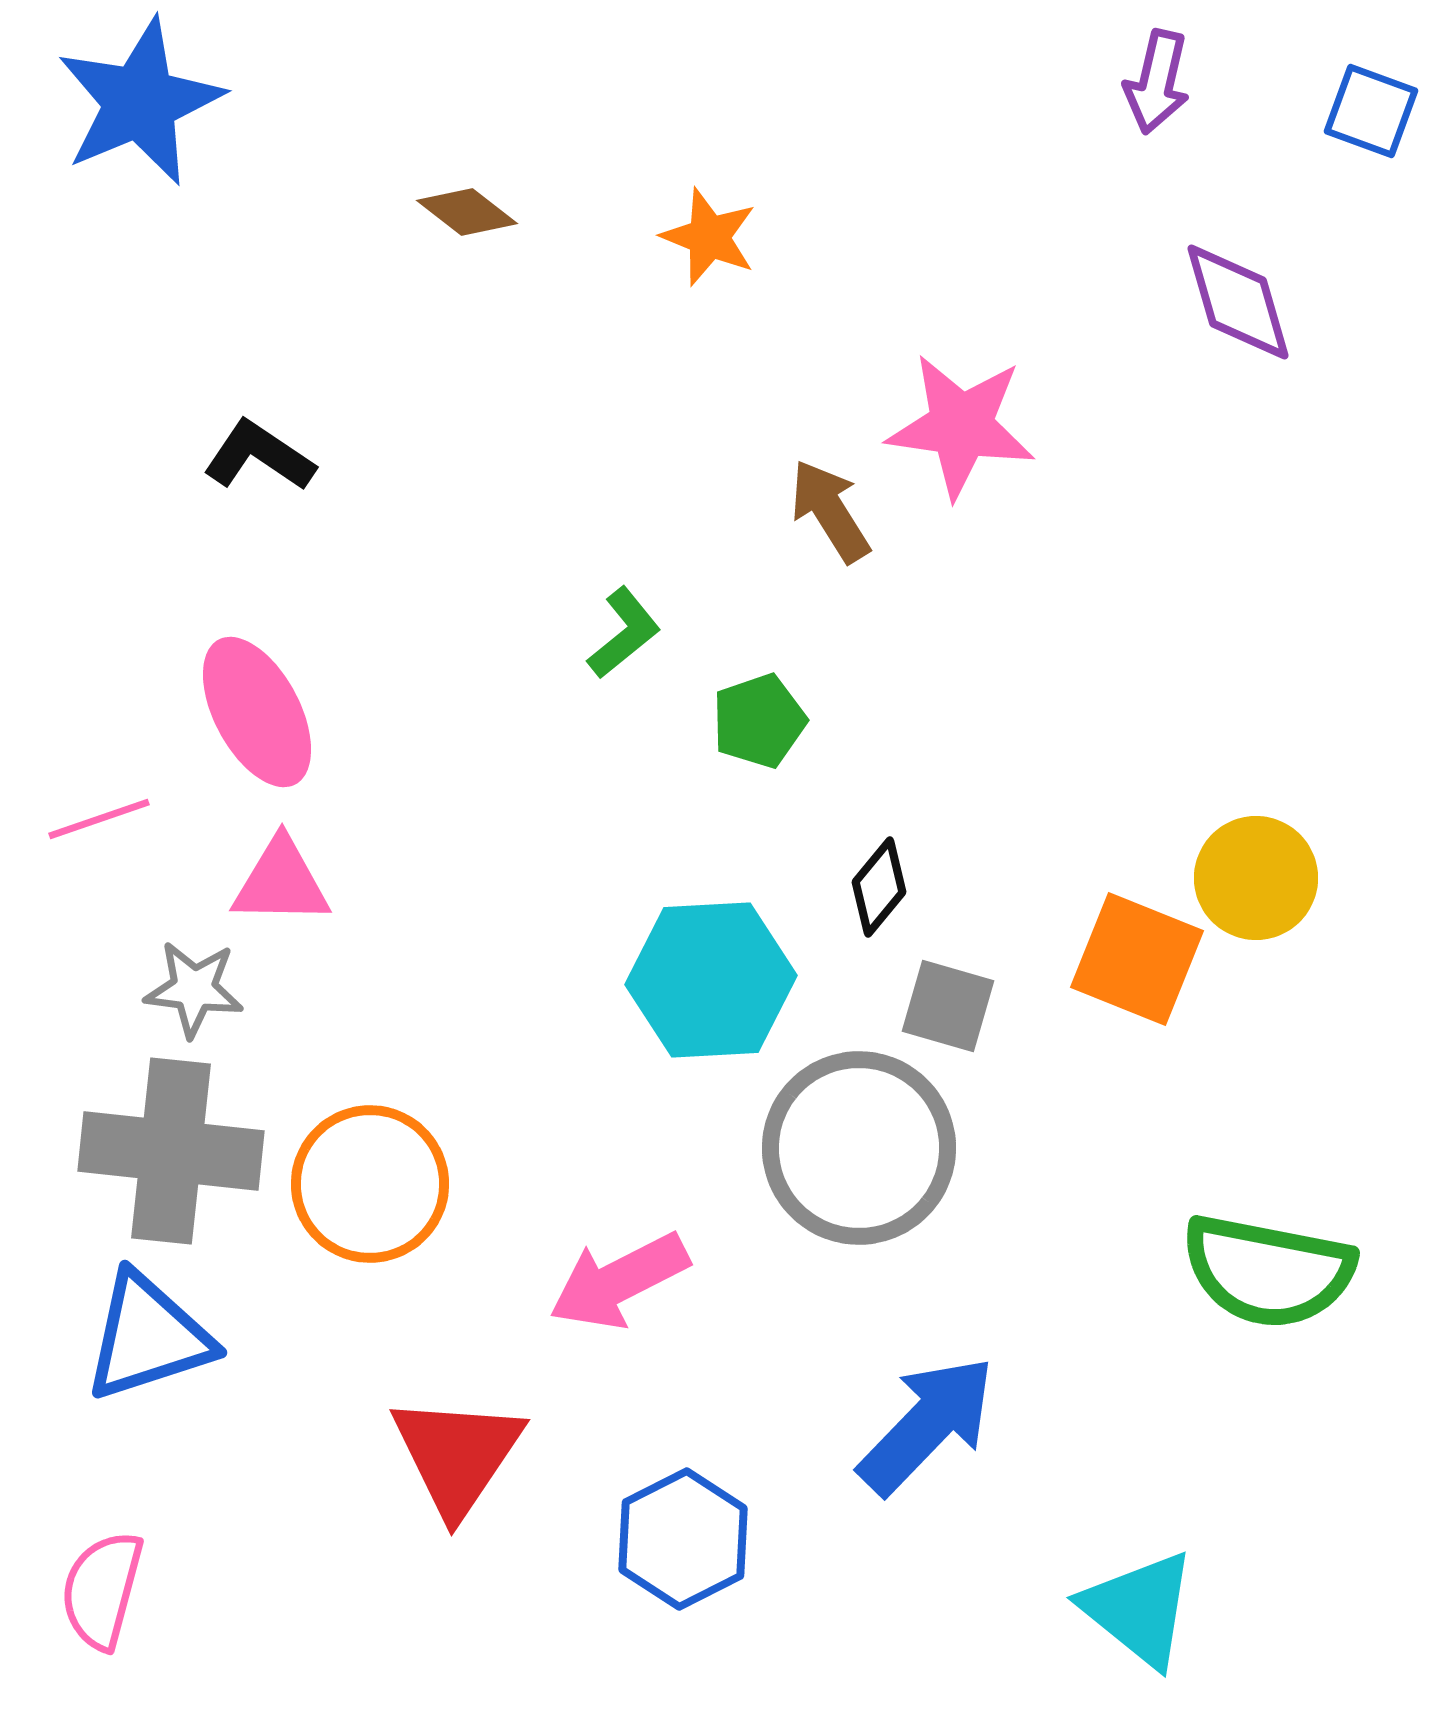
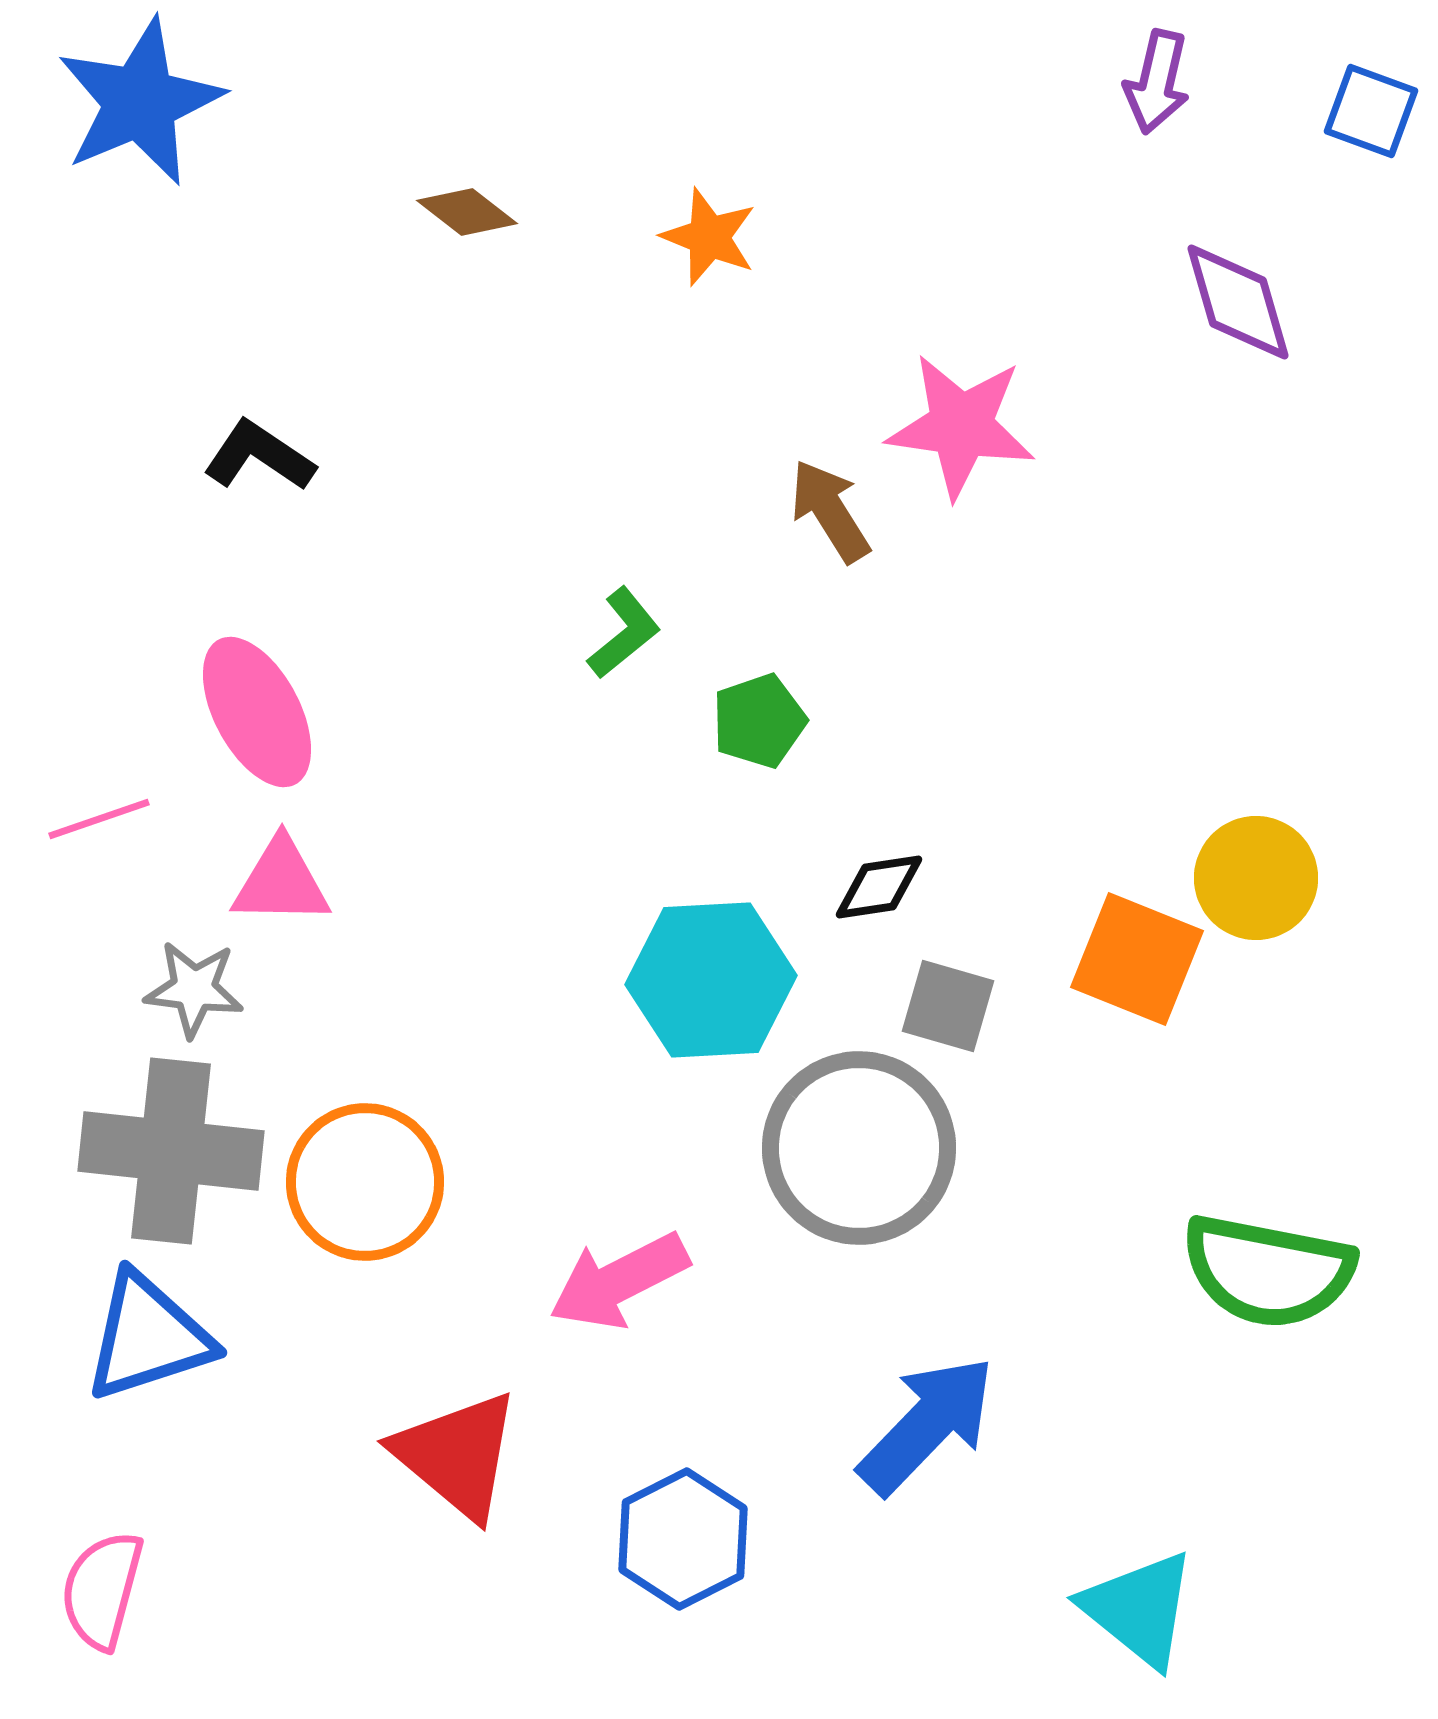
black diamond: rotated 42 degrees clockwise
orange circle: moved 5 px left, 2 px up
red triangle: rotated 24 degrees counterclockwise
